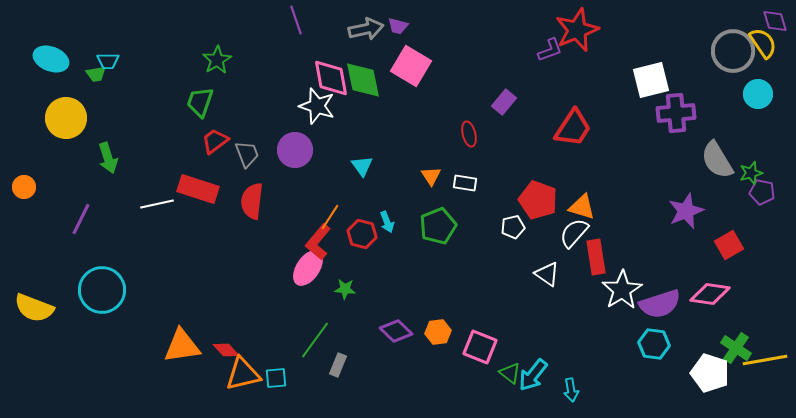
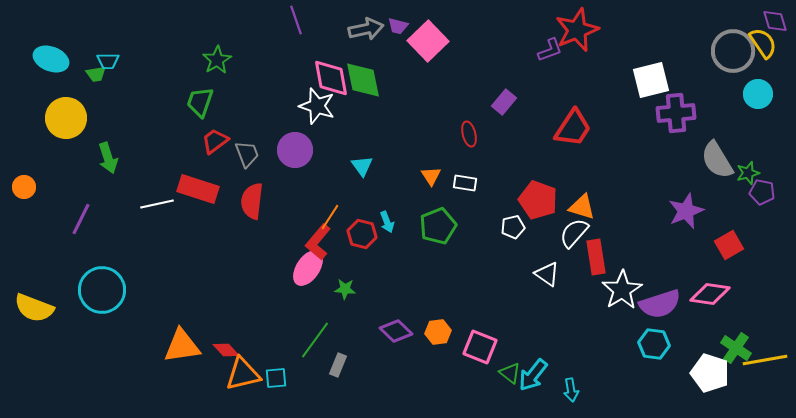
pink square at (411, 66): moved 17 px right, 25 px up; rotated 15 degrees clockwise
green star at (751, 173): moved 3 px left
